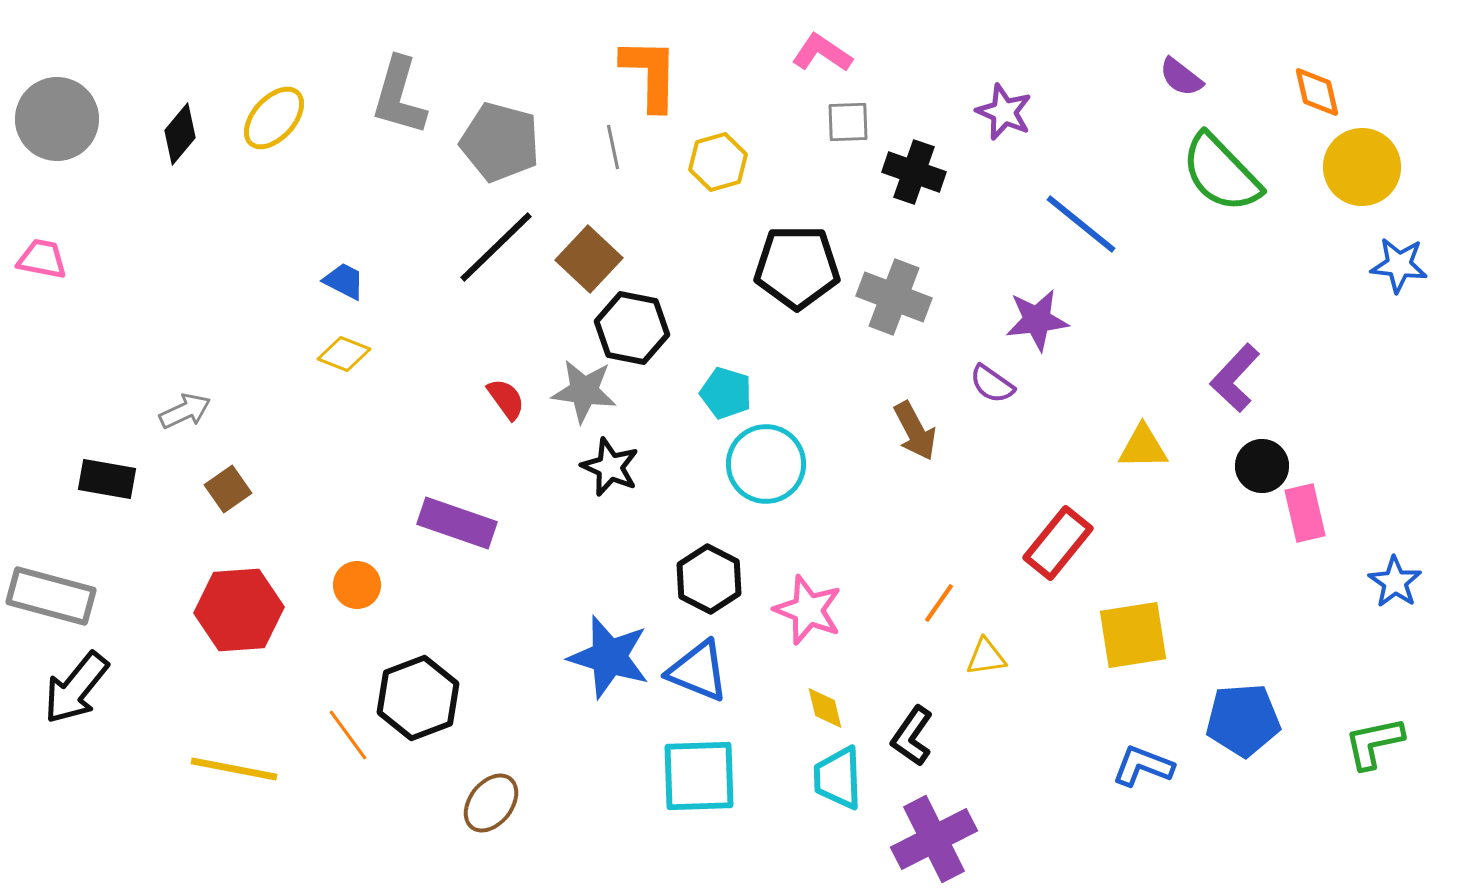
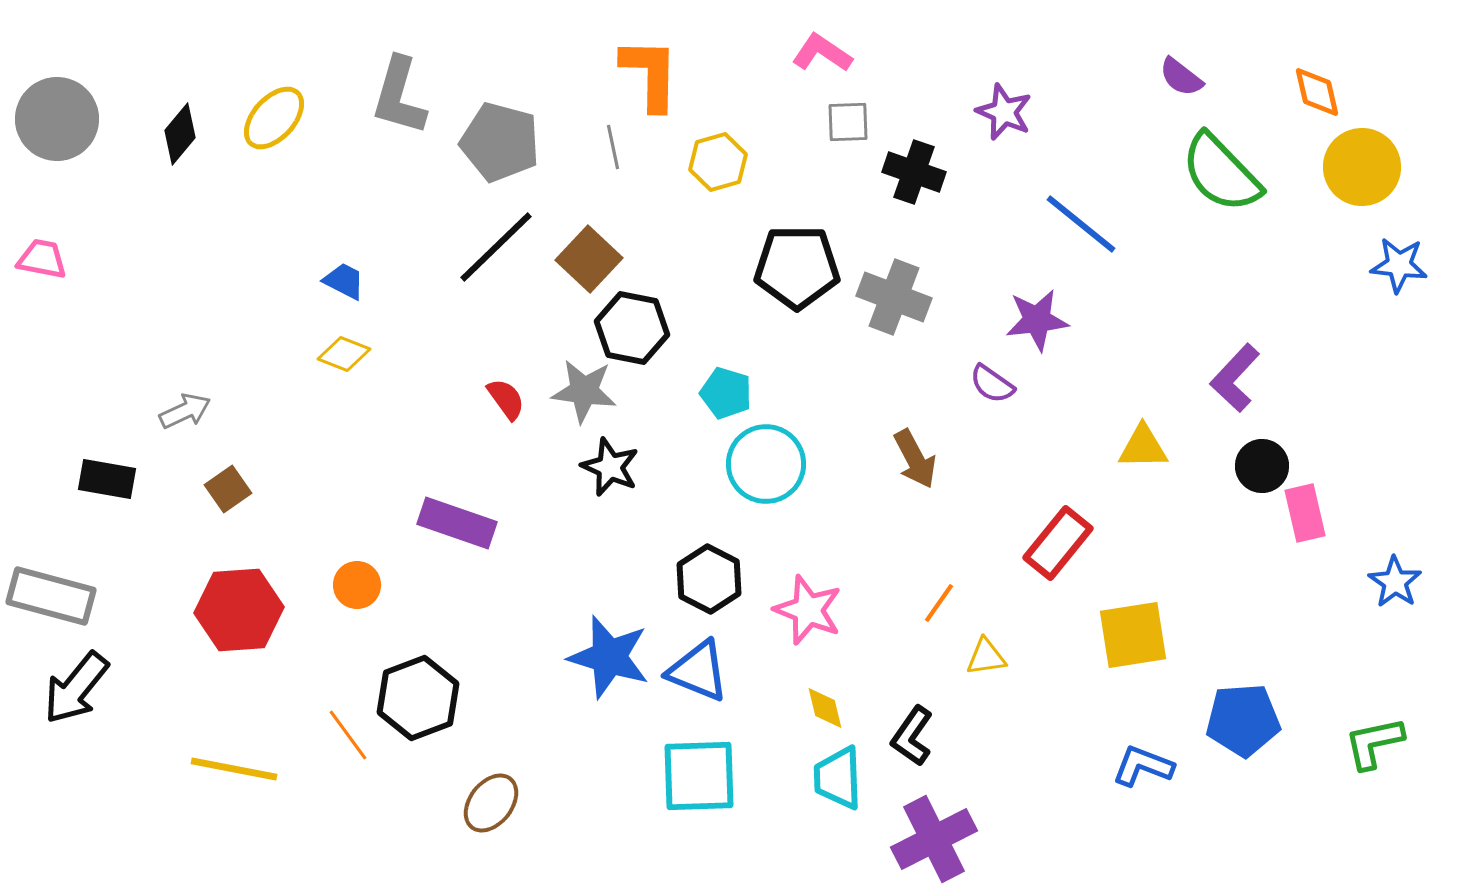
brown arrow at (915, 431): moved 28 px down
